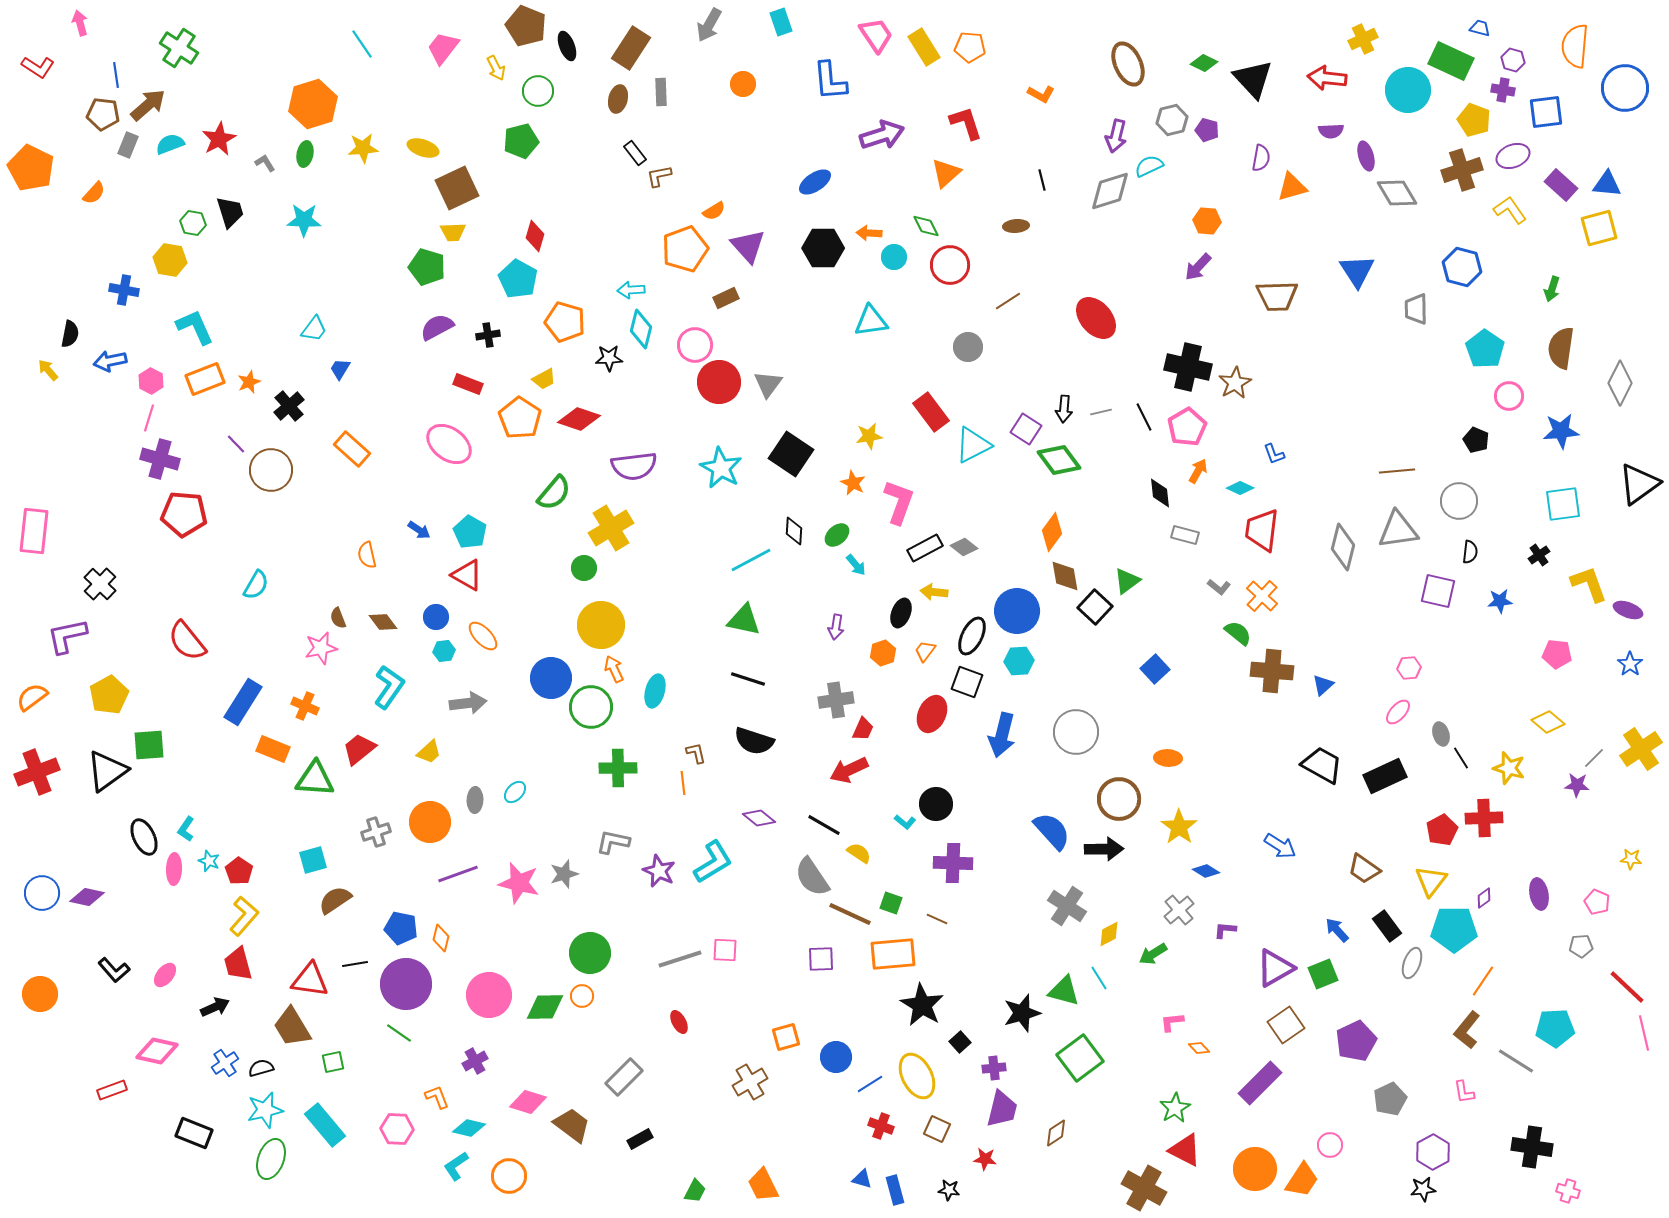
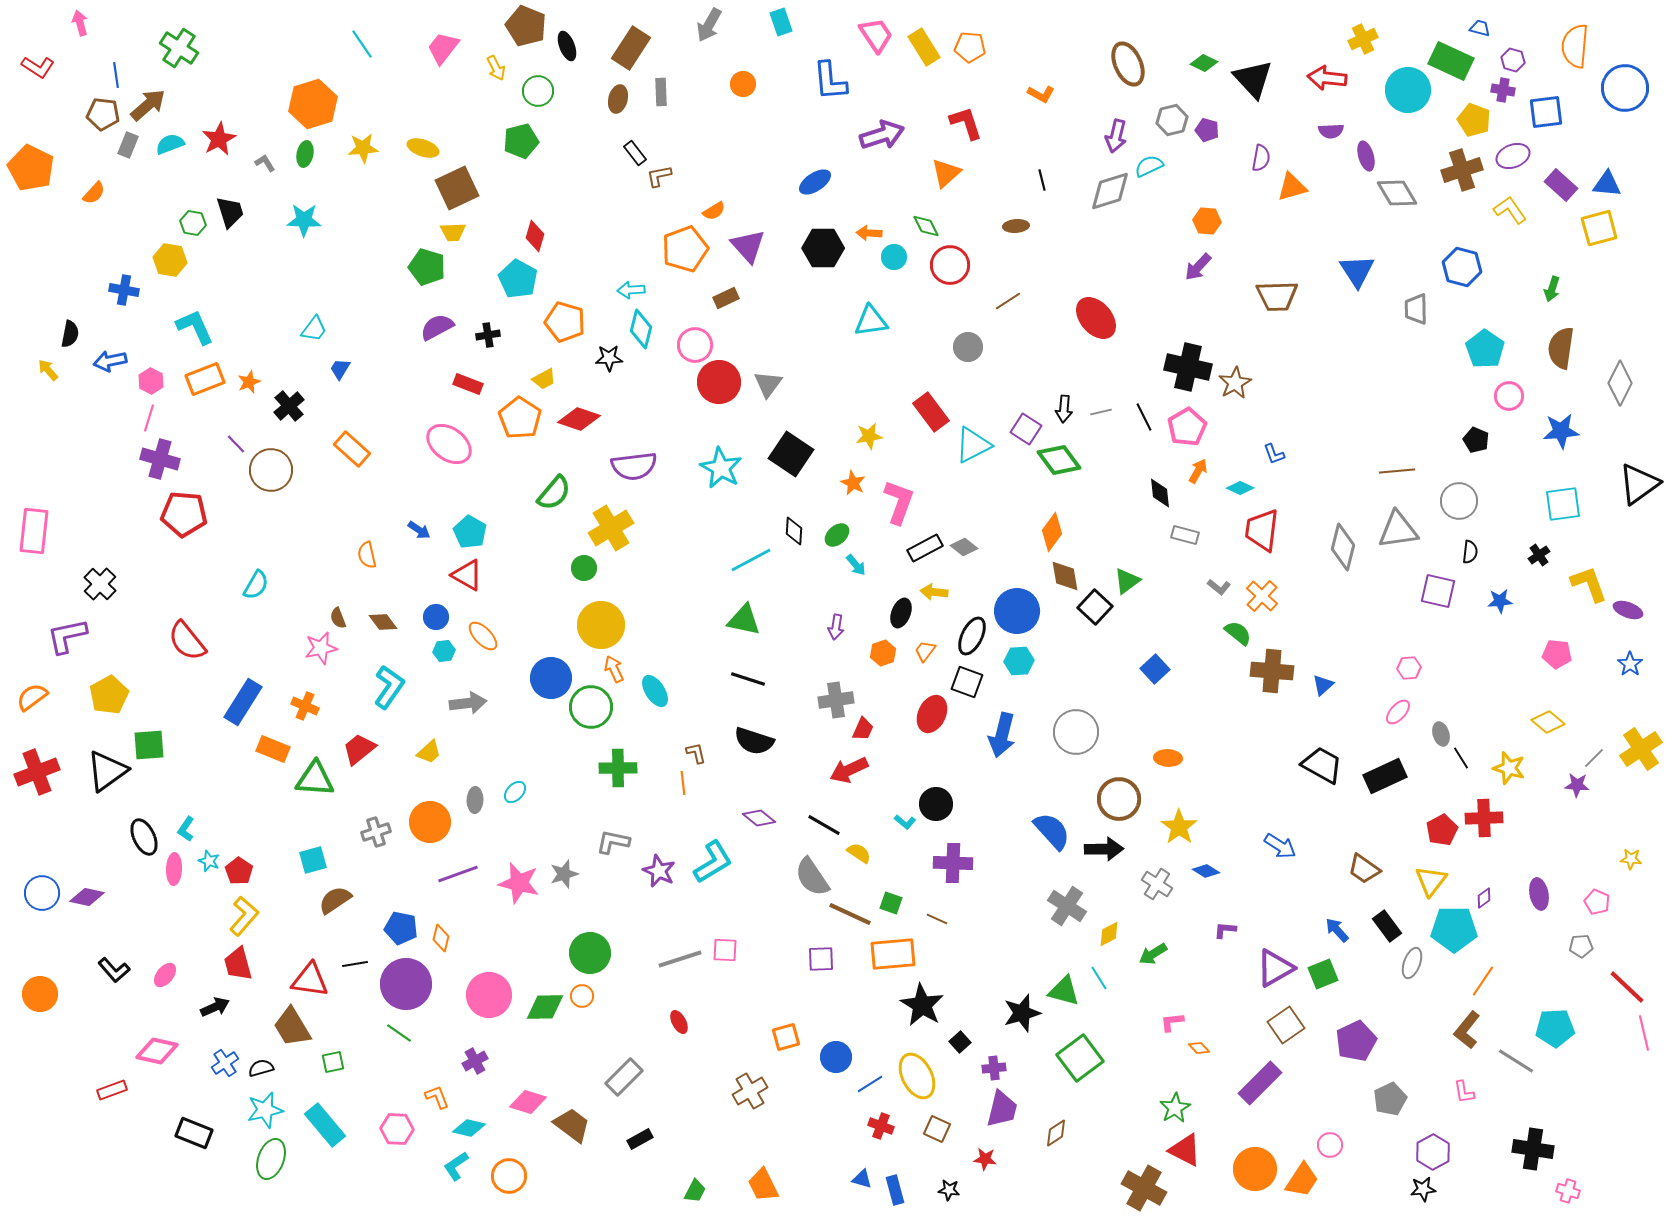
cyan ellipse at (655, 691): rotated 48 degrees counterclockwise
gray cross at (1179, 910): moved 22 px left, 26 px up; rotated 16 degrees counterclockwise
brown cross at (750, 1082): moved 9 px down
black cross at (1532, 1147): moved 1 px right, 2 px down
